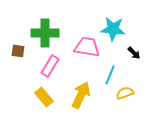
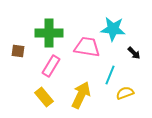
green cross: moved 4 px right
pink rectangle: moved 1 px right
